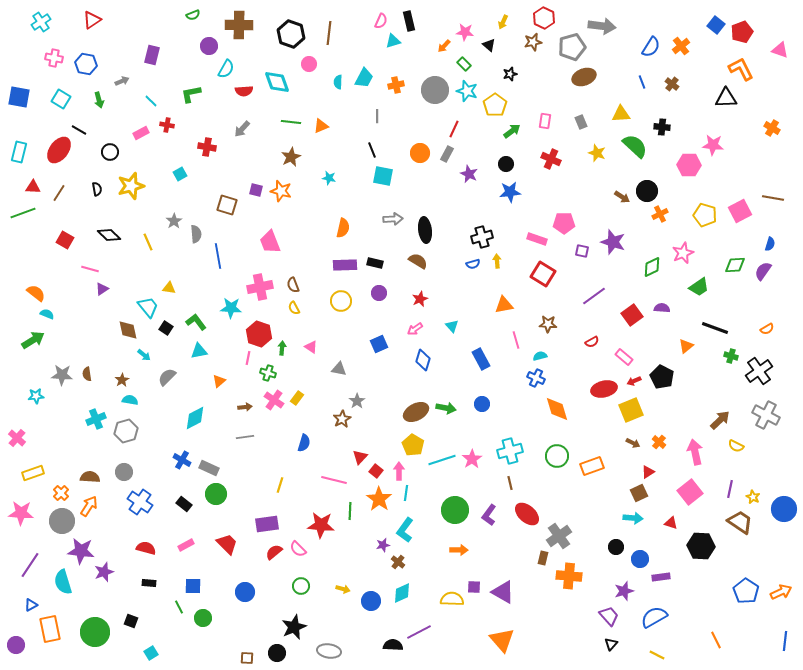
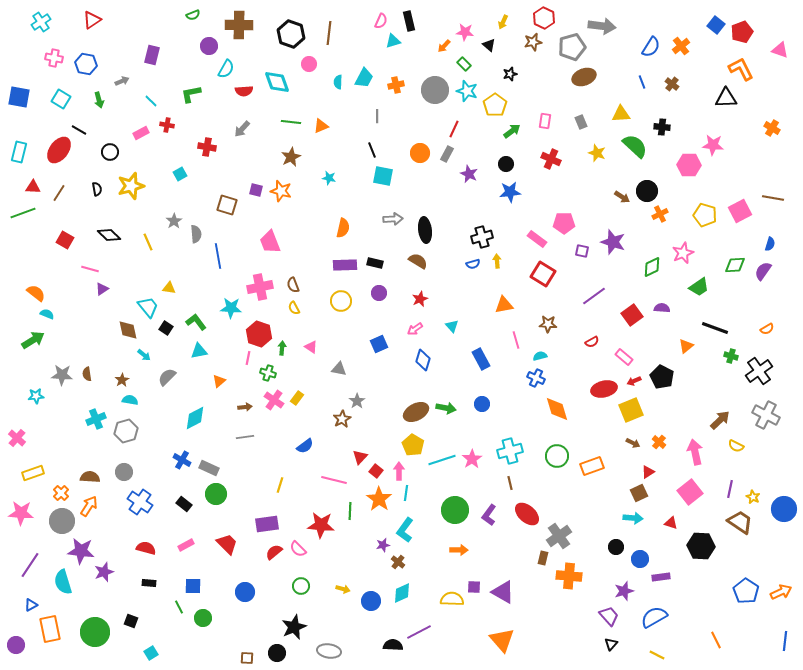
pink rectangle at (537, 239): rotated 18 degrees clockwise
blue semicircle at (304, 443): moved 1 px right, 3 px down; rotated 36 degrees clockwise
